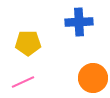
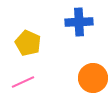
yellow pentagon: rotated 25 degrees clockwise
